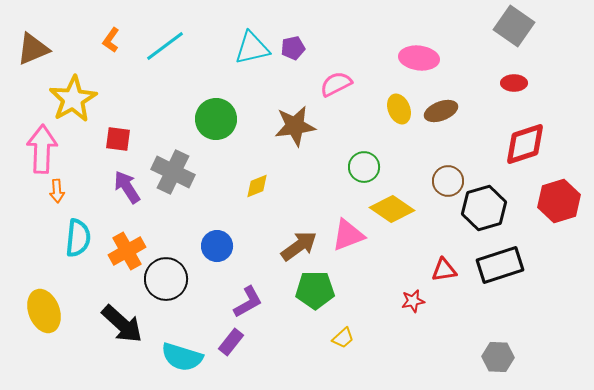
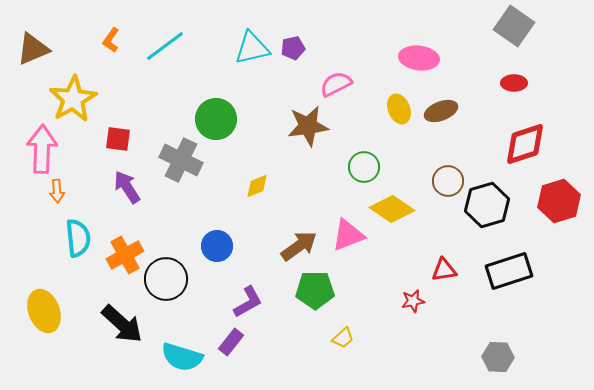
brown star at (295, 126): moved 13 px right
gray cross at (173, 172): moved 8 px right, 12 px up
black hexagon at (484, 208): moved 3 px right, 3 px up
cyan semicircle at (78, 238): rotated 12 degrees counterclockwise
orange cross at (127, 251): moved 2 px left, 4 px down
black rectangle at (500, 265): moved 9 px right, 6 px down
